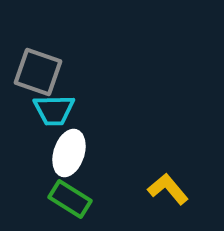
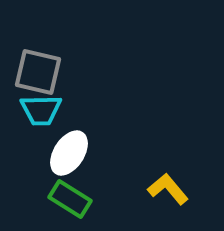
gray square: rotated 6 degrees counterclockwise
cyan trapezoid: moved 13 px left
white ellipse: rotated 15 degrees clockwise
